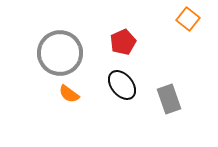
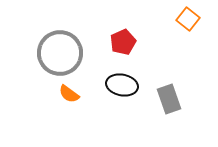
black ellipse: rotated 40 degrees counterclockwise
